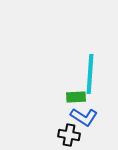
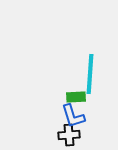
blue L-shape: moved 11 px left, 1 px up; rotated 40 degrees clockwise
black cross: rotated 15 degrees counterclockwise
